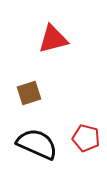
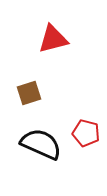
red pentagon: moved 5 px up
black semicircle: moved 4 px right
